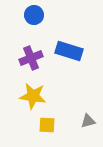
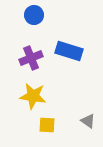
gray triangle: rotated 49 degrees clockwise
